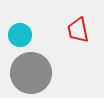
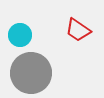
red trapezoid: rotated 44 degrees counterclockwise
